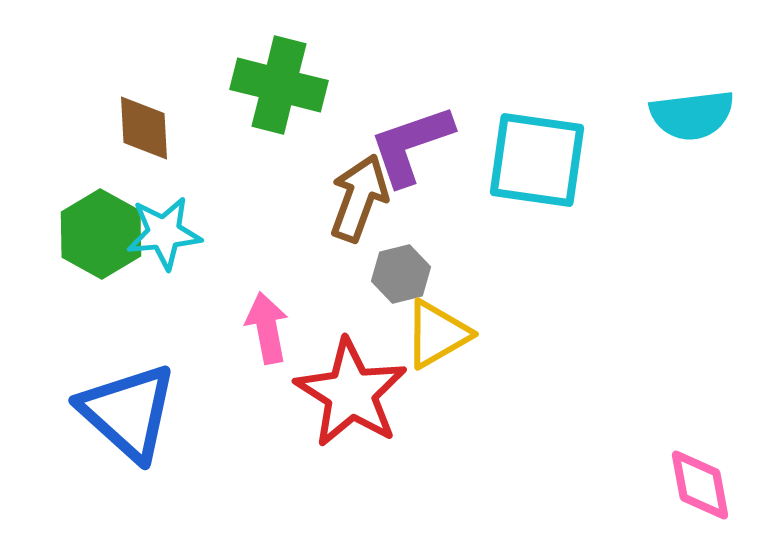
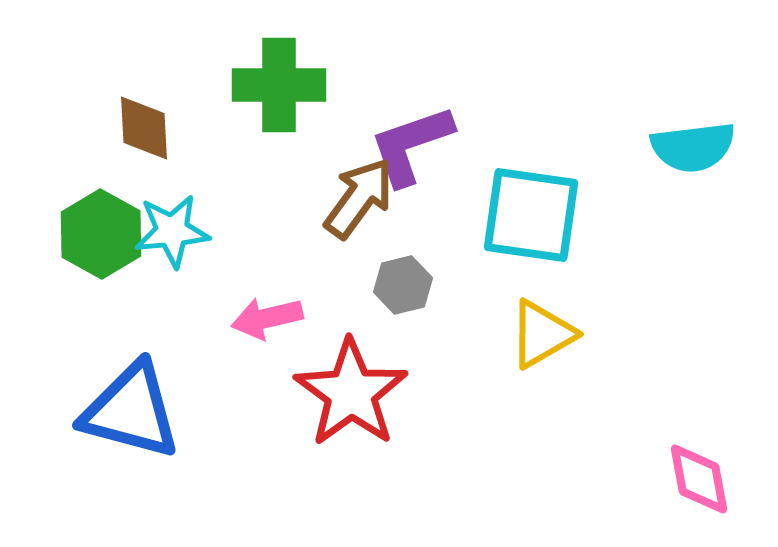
green cross: rotated 14 degrees counterclockwise
cyan semicircle: moved 1 px right, 32 px down
cyan square: moved 6 px left, 55 px down
brown arrow: rotated 16 degrees clockwise
cyan star: moved 8 px right, 2 px up
gray hexagon: moved 2 px right, 11 px down
pink arrow: moved 10 px up; rotated 92 degrees counterclockwise
yellow triangle: moved 105 px right
red star: rotated 4 degrees clockwise
blue triangle: moved 3 px right, 1 px up; rotated 27 degrees counterclockwise
pink diamond: moved 1 px left, 6 px up
